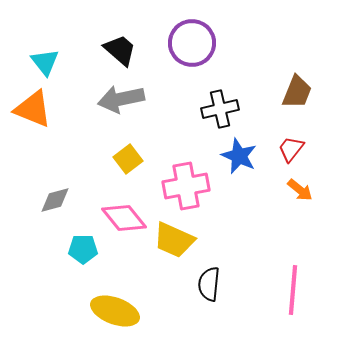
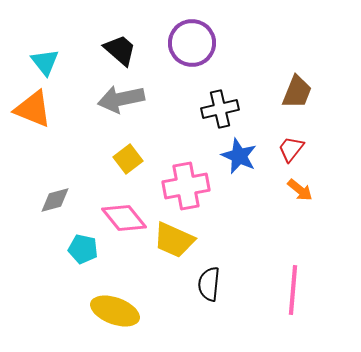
cyan pentagon: rotated 12 degrees clockwise
